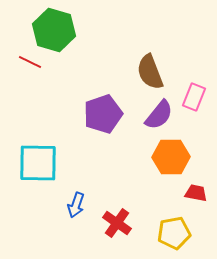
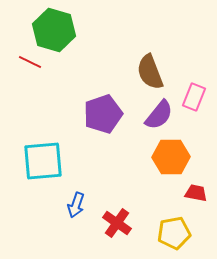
cyan square: moved 5 px right, 2 px up; rotated 6 degrees counterclockwise
